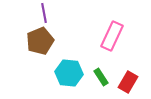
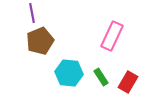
purple line: moved 12 px left
